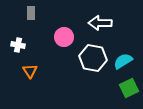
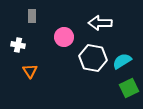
gray rectangle: moved 1 px right, 3 px down
cyan semicircle: moved 1 px left
